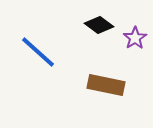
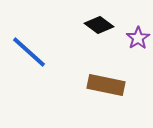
purple star: moved 3 px right
blue line: moved 9 px left
